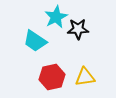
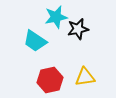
cyan star: rotated 15 degrees clockwise
black star: rotated 10 degrees counterclockwise
red hexagon: moved 2 px left, 3 px down
